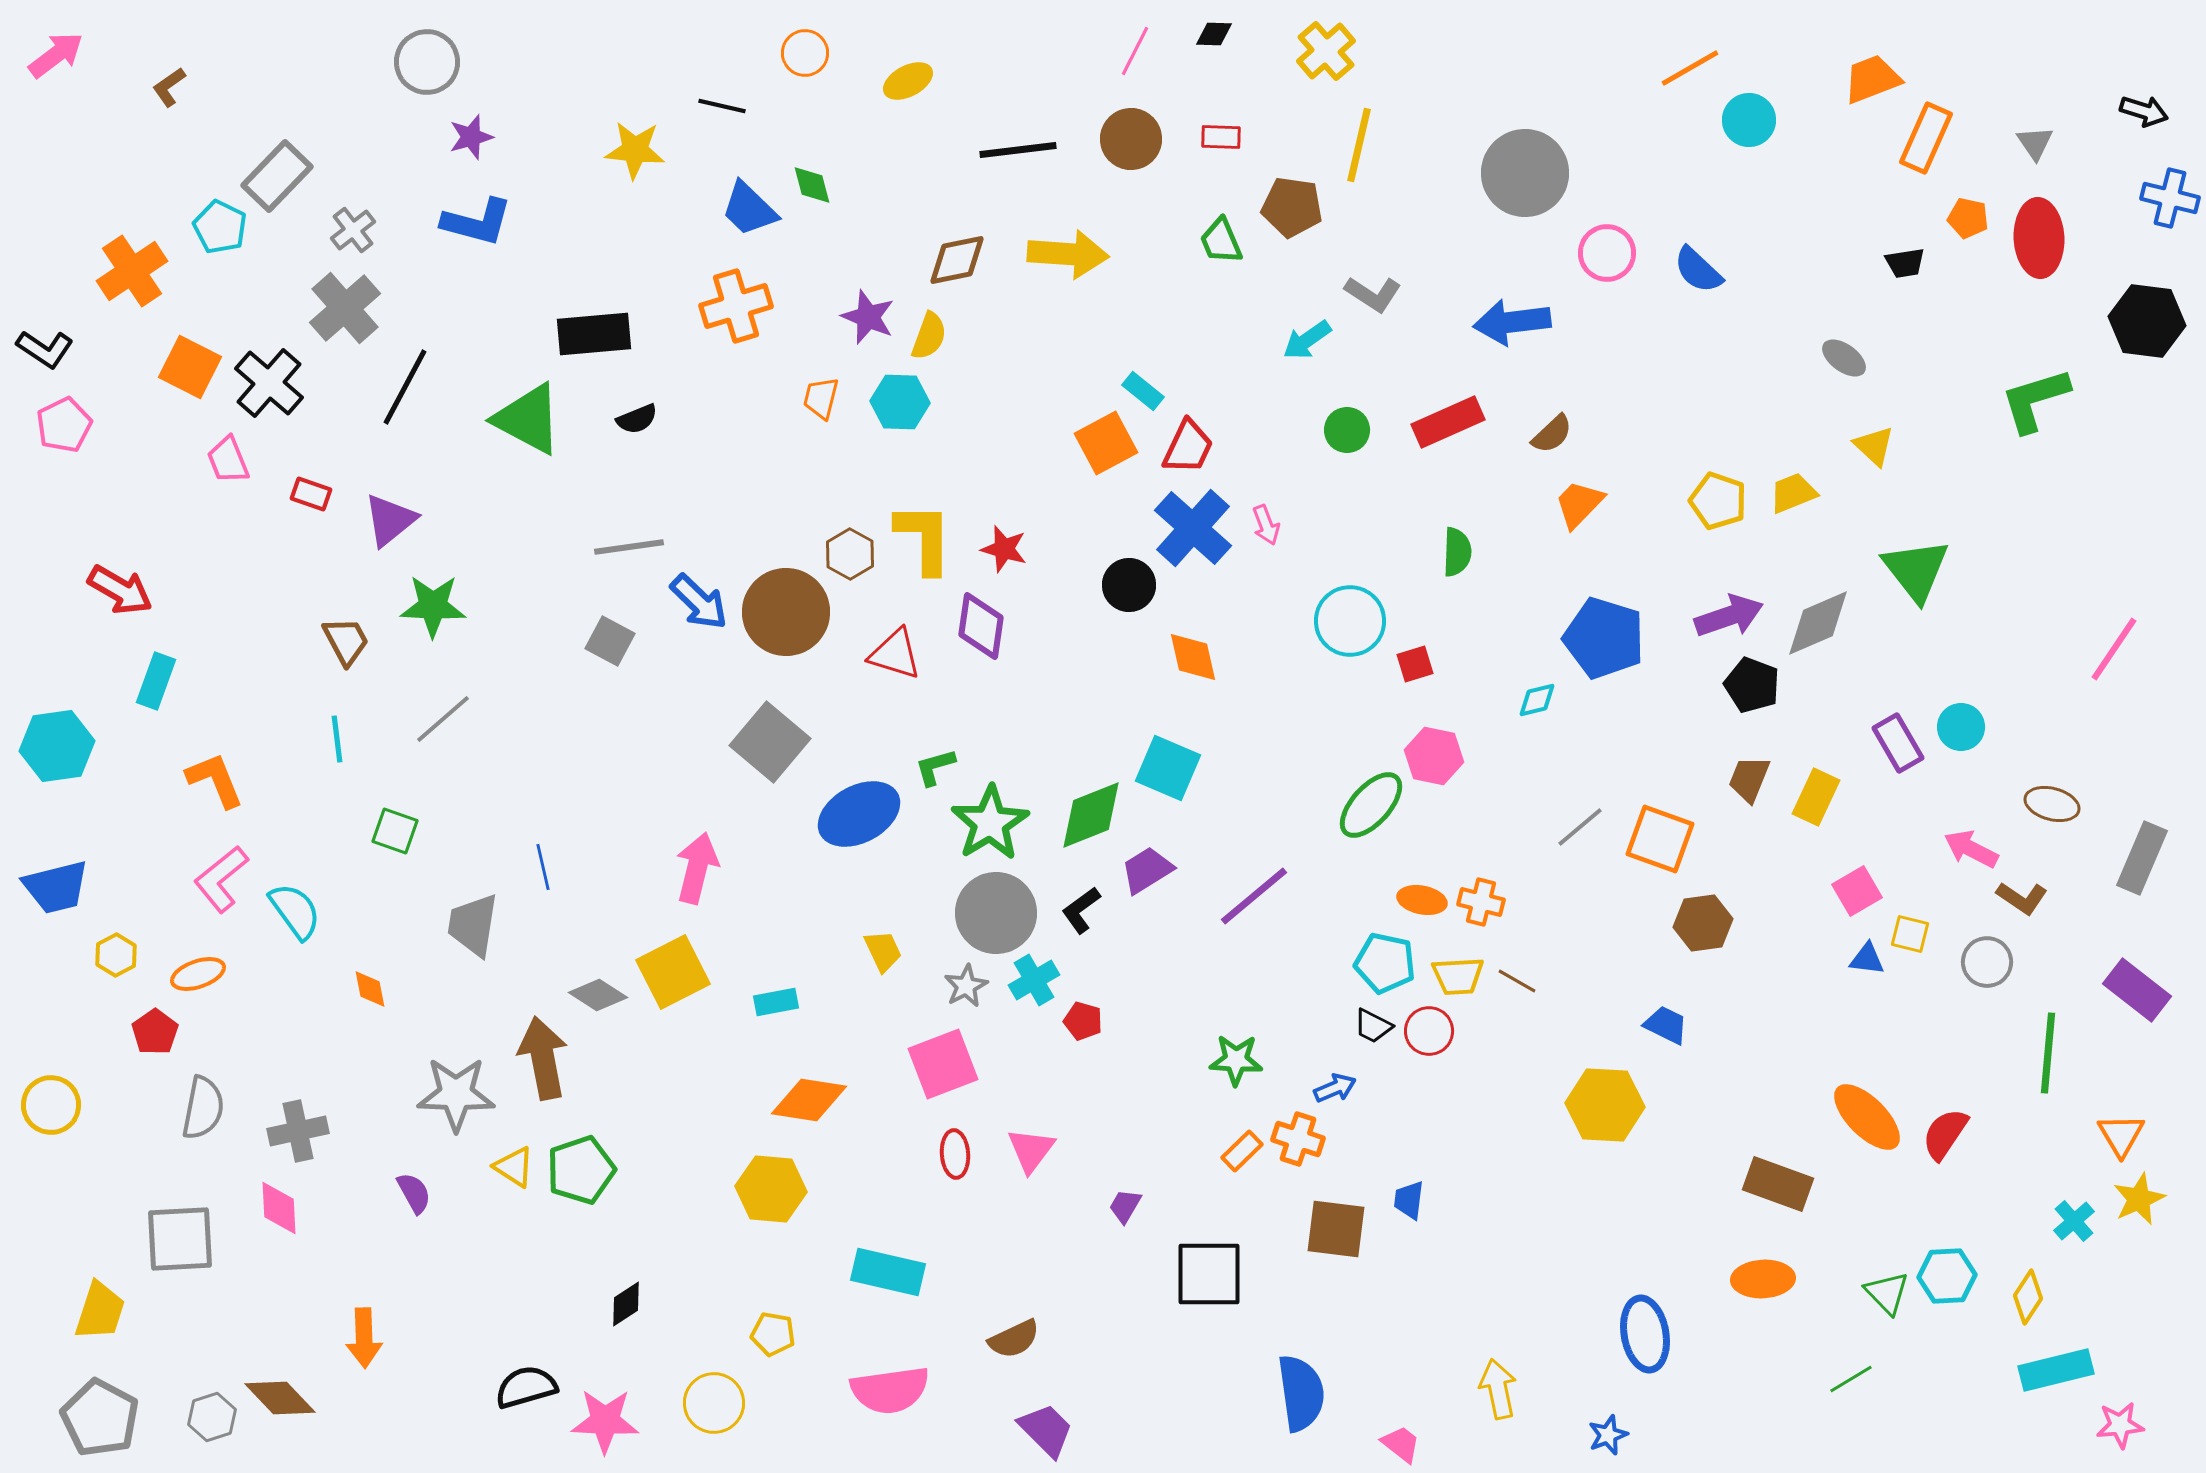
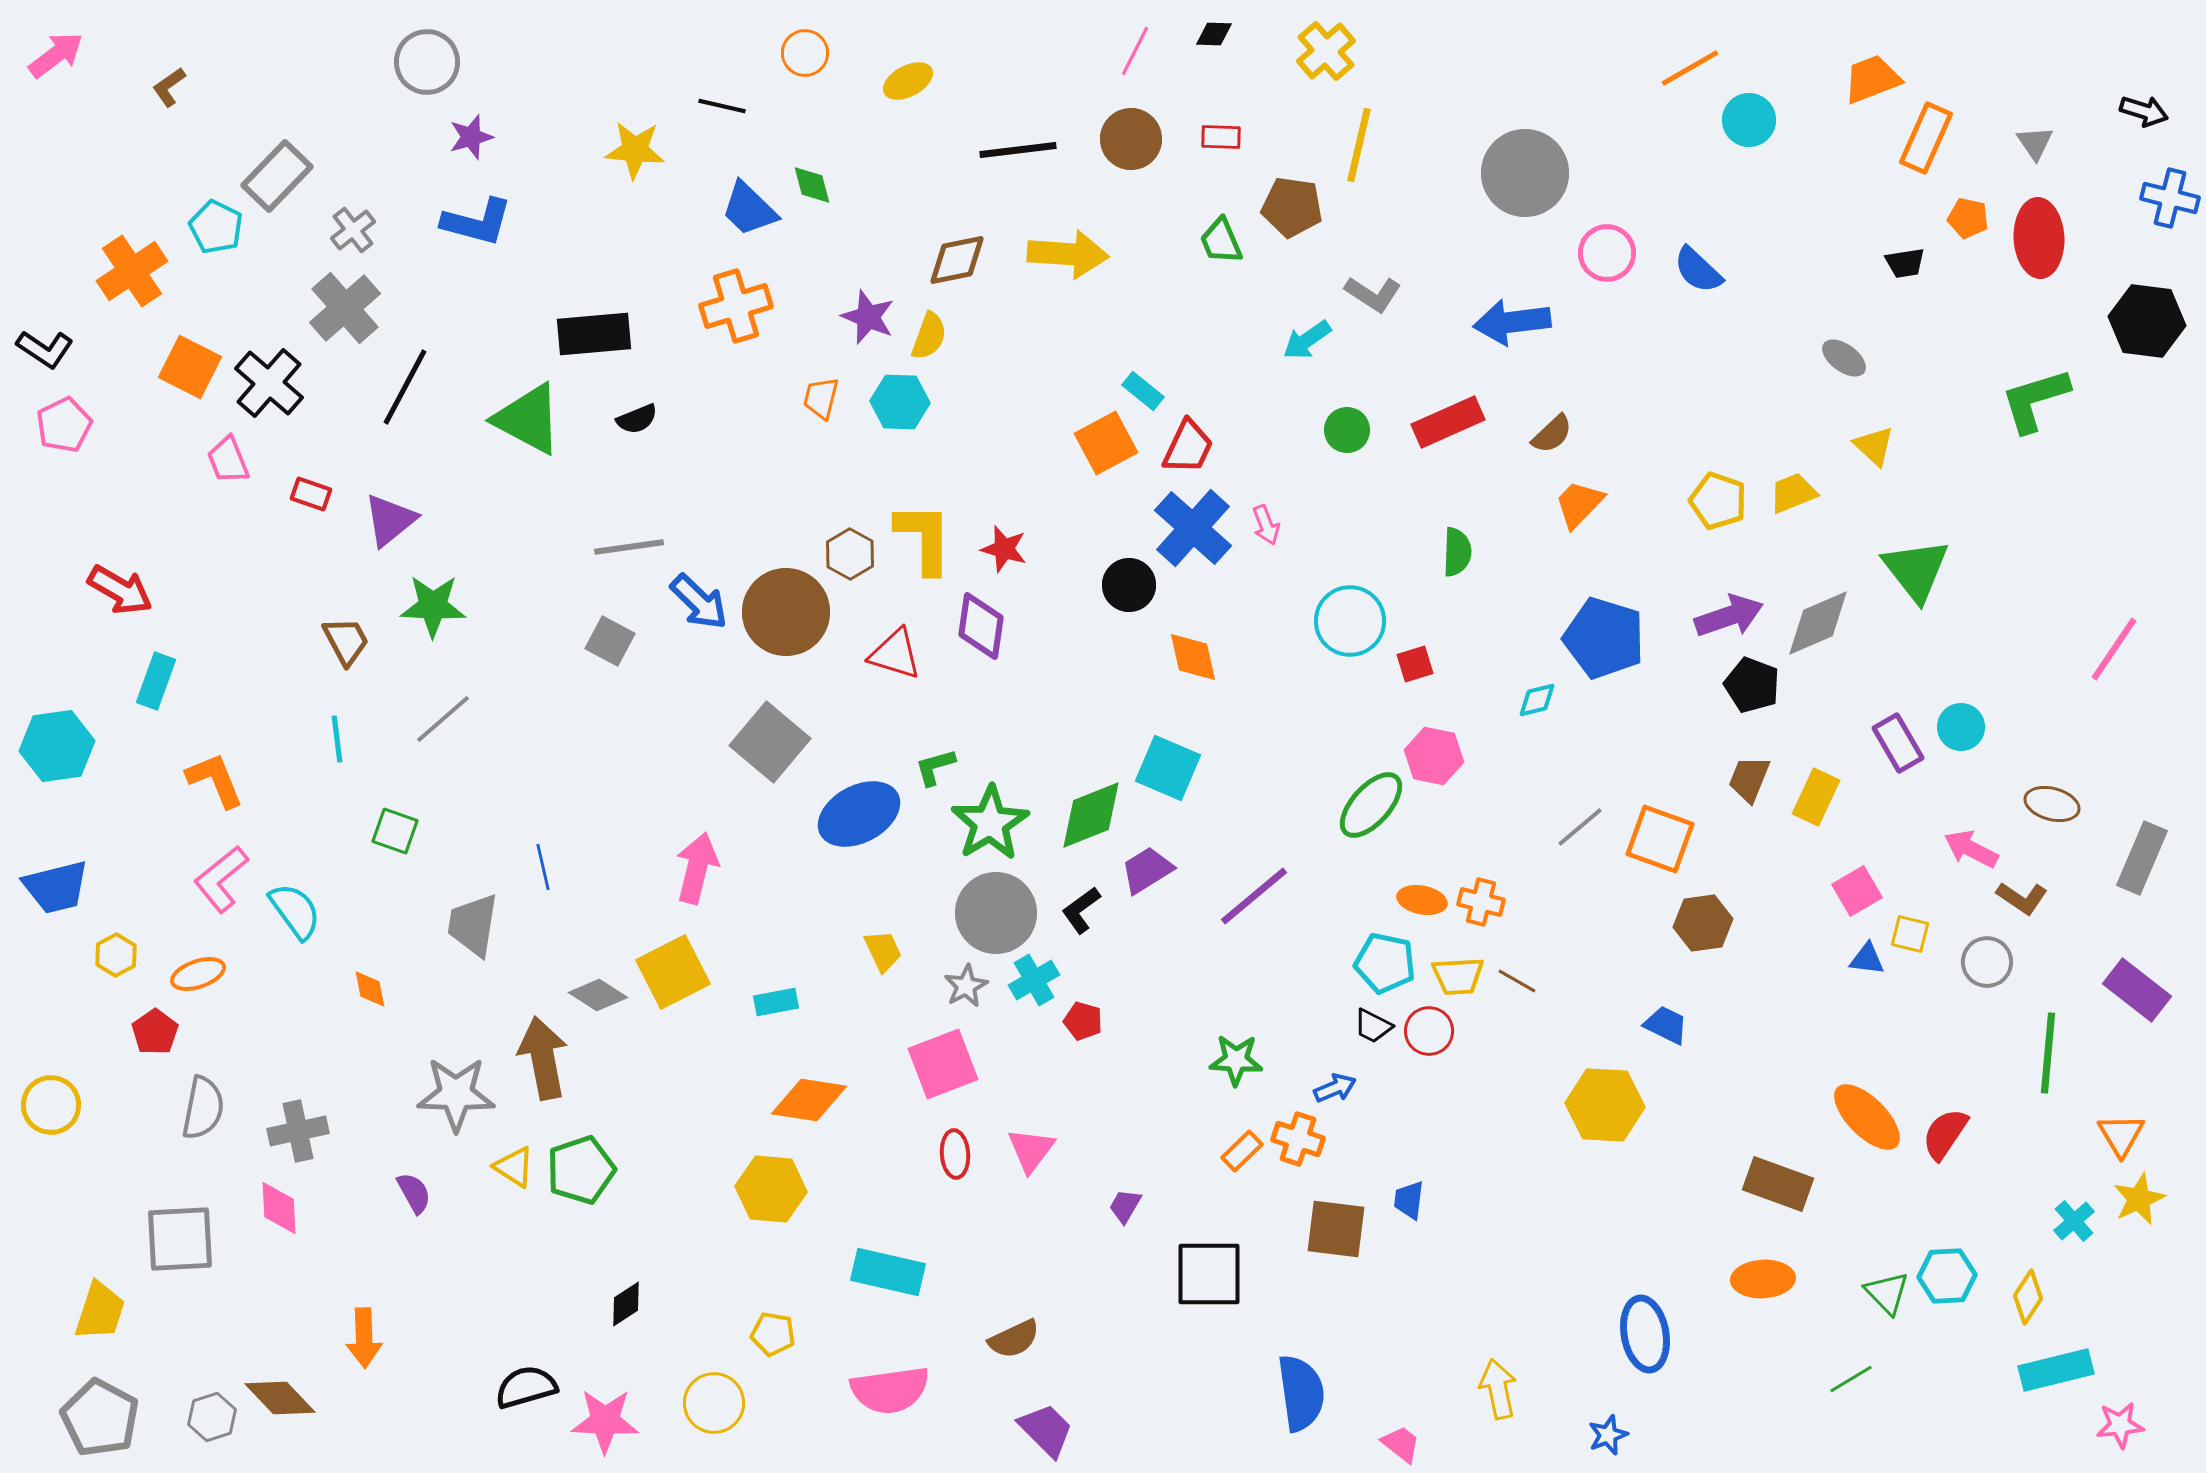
cyan pentagon at (220, 227): moved 4 px left
